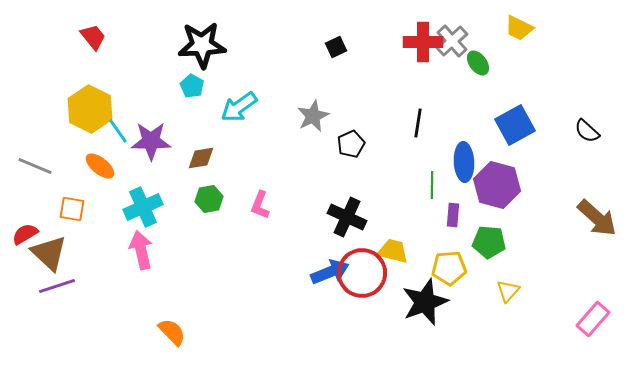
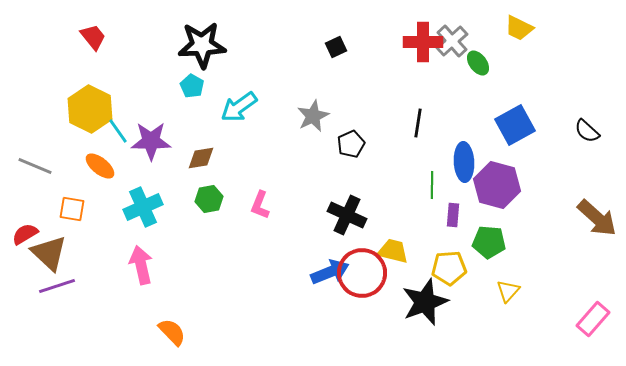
black cross at (347, 217): moved 2 px up
pink arrow at (141, 250): moved 15 px down
